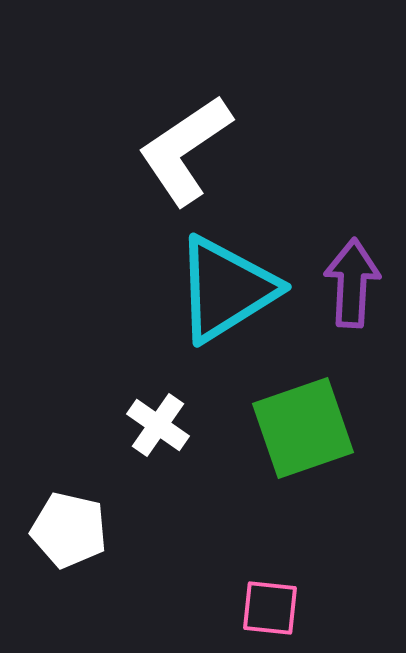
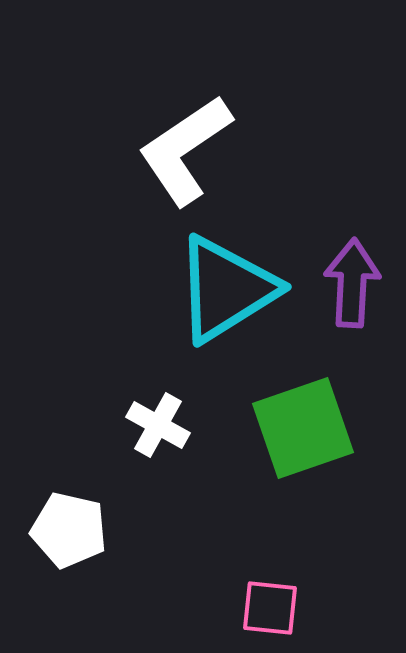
white cross: rotated 6 degrees counterclockwise
